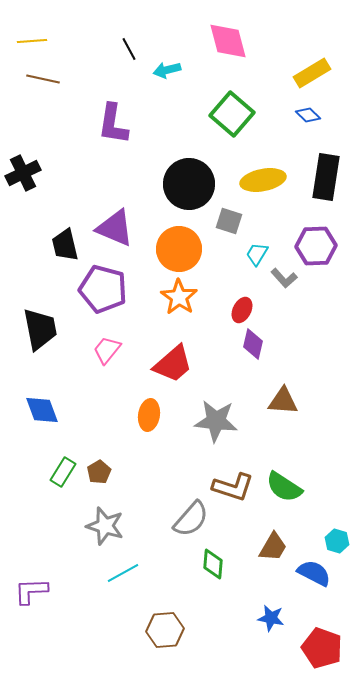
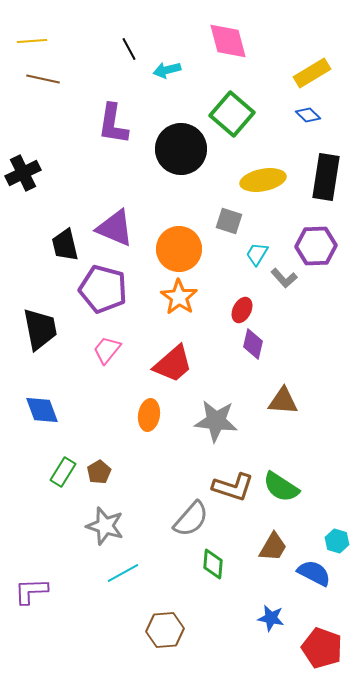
black circle at (189, 184): moved 8 px left, 35 px up
green semicircle at (284, 487): moved 3 px left
